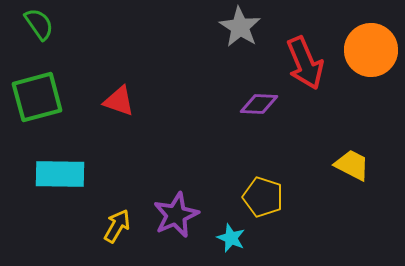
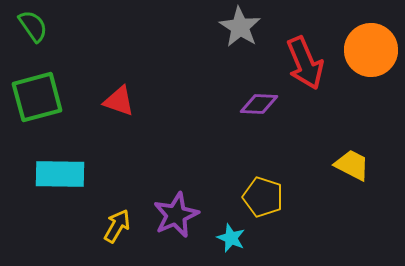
green semicircle: moved 6 px left, 2 px down
